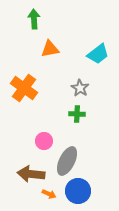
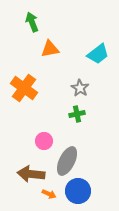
green arrow: moved 2 px left, 3 px down; rotated 18 degrees counterclockwise
green cross: rotated 14 degrees counterclockwise
